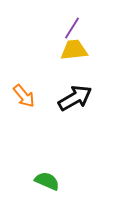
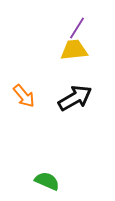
purple line: moved 5 px right
